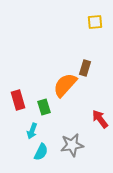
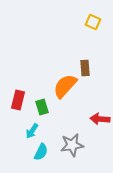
yellow square: moved 2 px left; rotated 28 degrees clockwise
brown rectangle: rotated 21 degrees counterclockwise
orange semicircle: moved 1 px down
red rectangle: rotated 30 degrees clockwise
green rectangle: moved 2 px left
red arrow: rotated 48 degrees counterclockwise
cyan arrow: rotated 14 degrees clockwise
